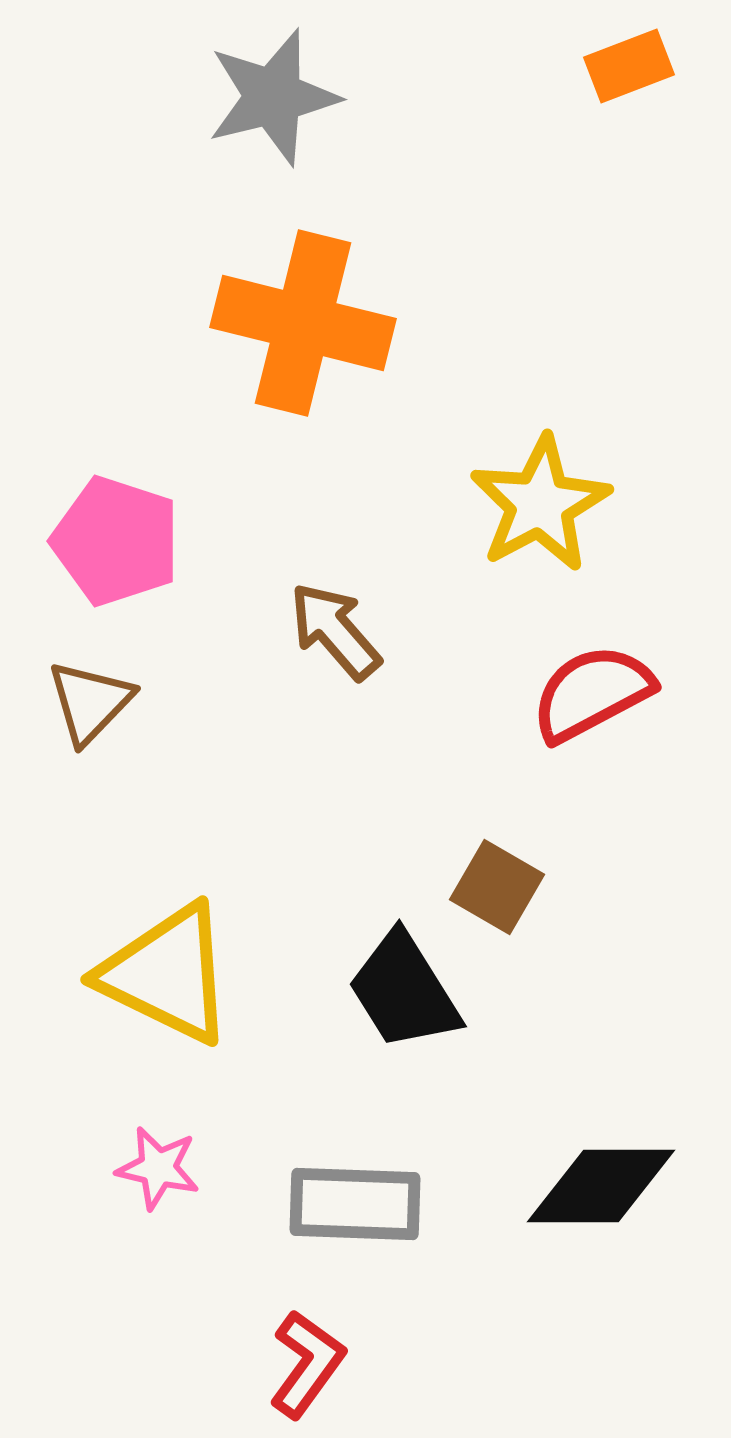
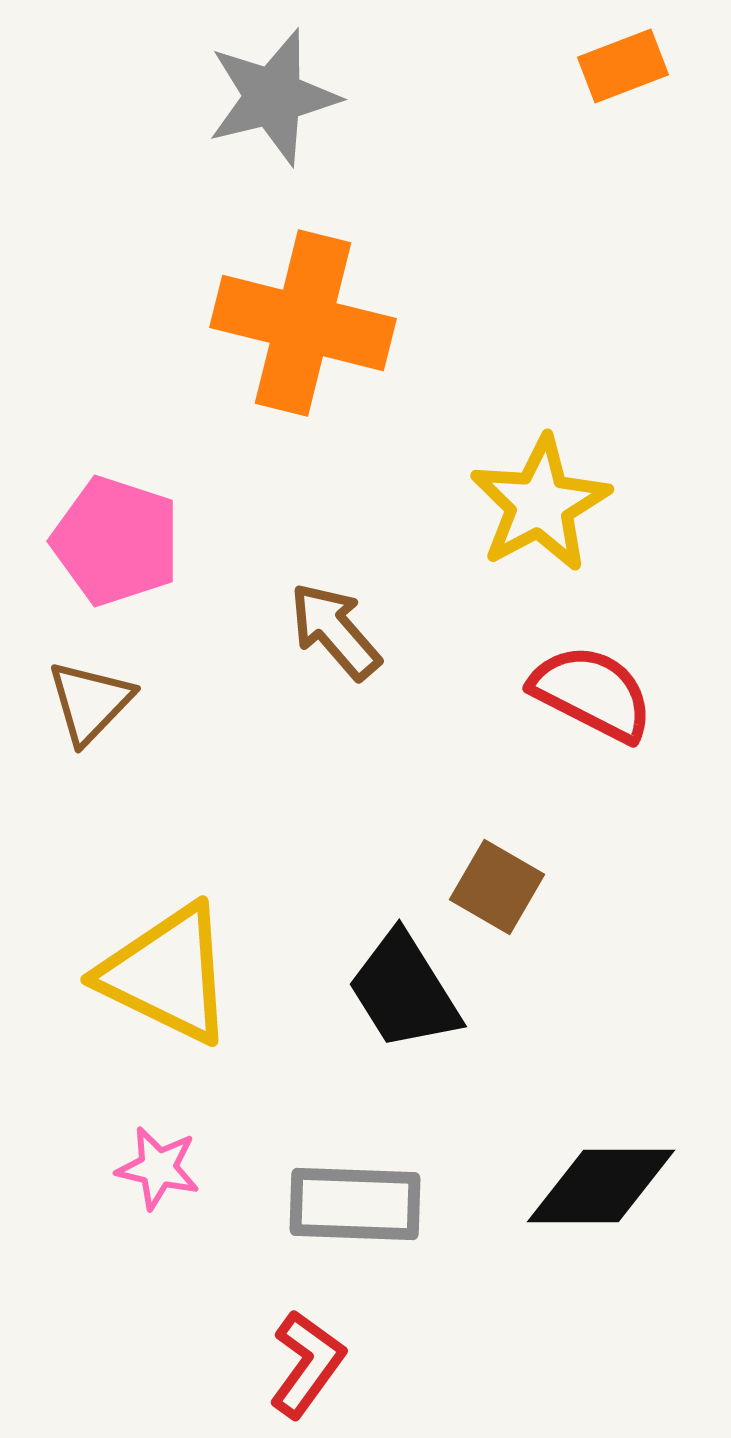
orange rectangle: moved 6 px left
red semicircle: rotated 55 degrees clockwise
